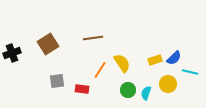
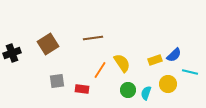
blue semicircle: moved 3 px up
